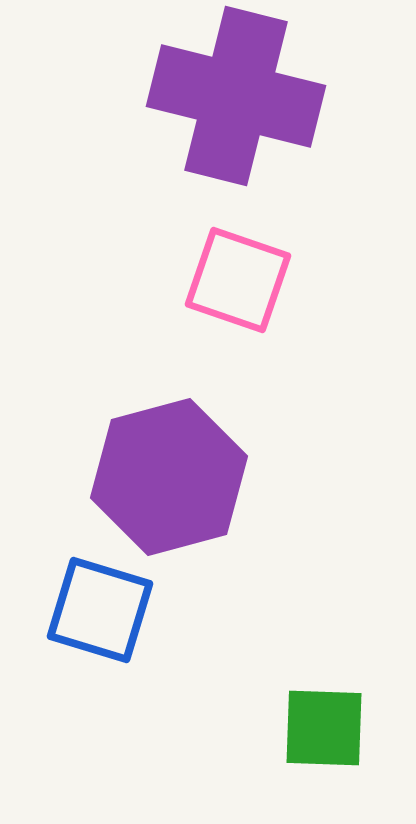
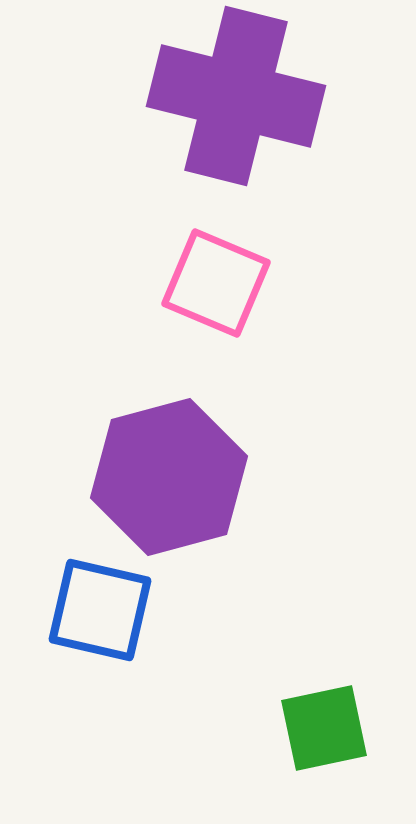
pink square: moved 22 px left, 3 px down; rotated 4 degrees clockwise
blue square: rotated 4 degrees counterclockwise
green square: rotated 14 degrees counterclockwise
